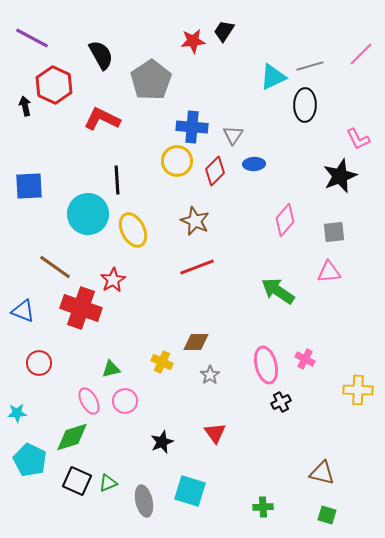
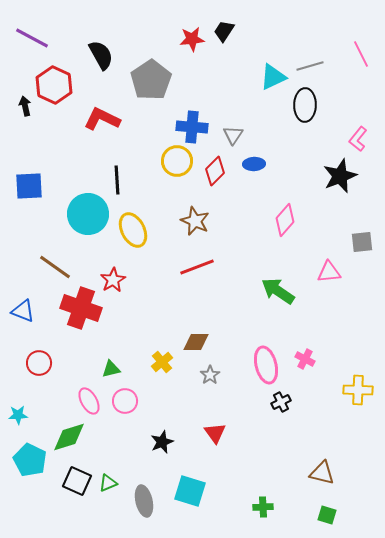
red star at (193, 41): moved 1 px left, 2 px up
pink line at (361, 54): rotated 72 degrees counterclockwise
pink L-shape at (358, 139): rotated 65 degrees clockwise
gray square at (334, 232): moved 28 px right, 10 px down
yellow cross at (162, 362): rotated 25 degrees clockwise
cyan star at (17, 413): moved 1 px right, 2 px down
green diamond at (72, 437): moved 3 px left
